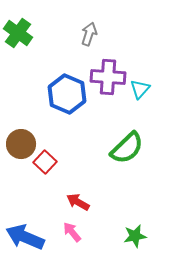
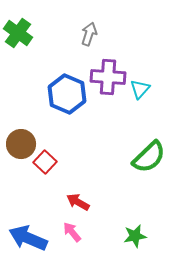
green semicircle: moved 22 px right, 9 px down
blue arrow: moved 3 px right, 1 px down
